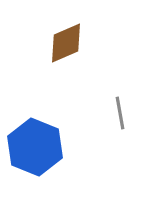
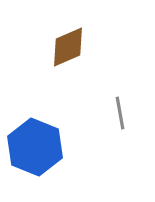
brown diamond: moved 2 px right, 4 px down
